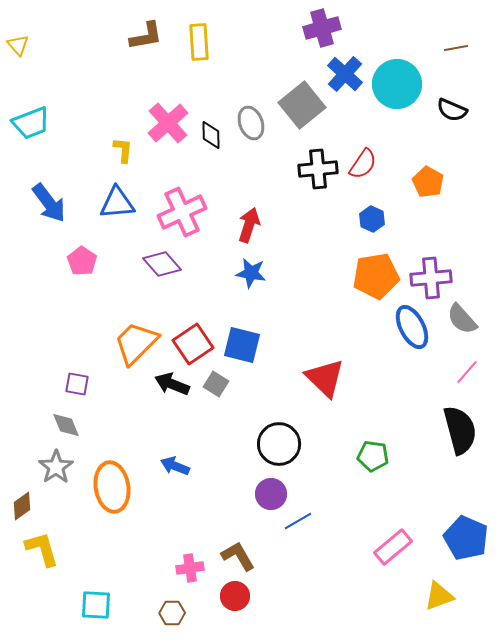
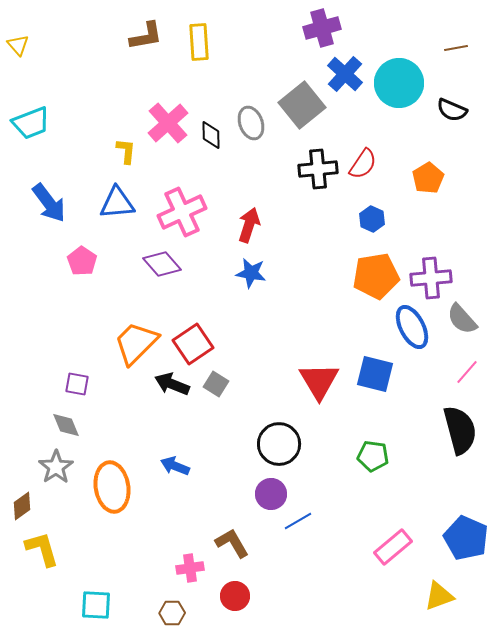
cyan circle at (397, 84): moved 2 px right, 1 px up
yellow L-shape at (123, 150): moved 3 px right, 1 px down
orange pentagon at (428, 182): moved 4 px up; rotated 12 degrees clockwise
blue square at (242, 345): moved 133 px right, 29 px down
red triangle at (325, 378): moved 6 px left, 3 px down; rotated 15 degrees clockwise
brown L-shape at (238, 556): moved 6 px left, 13 px up
